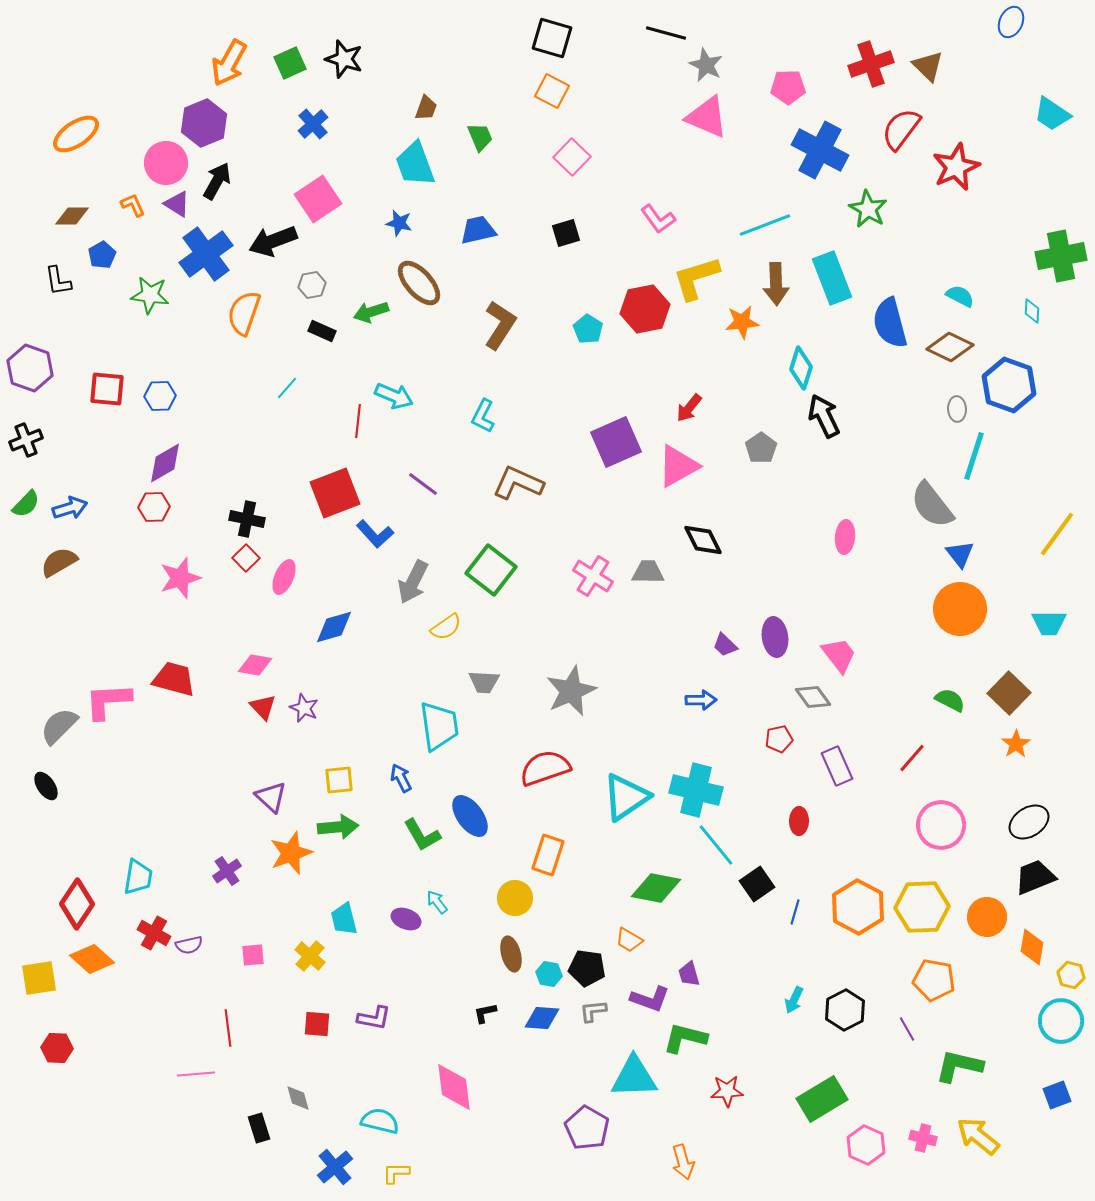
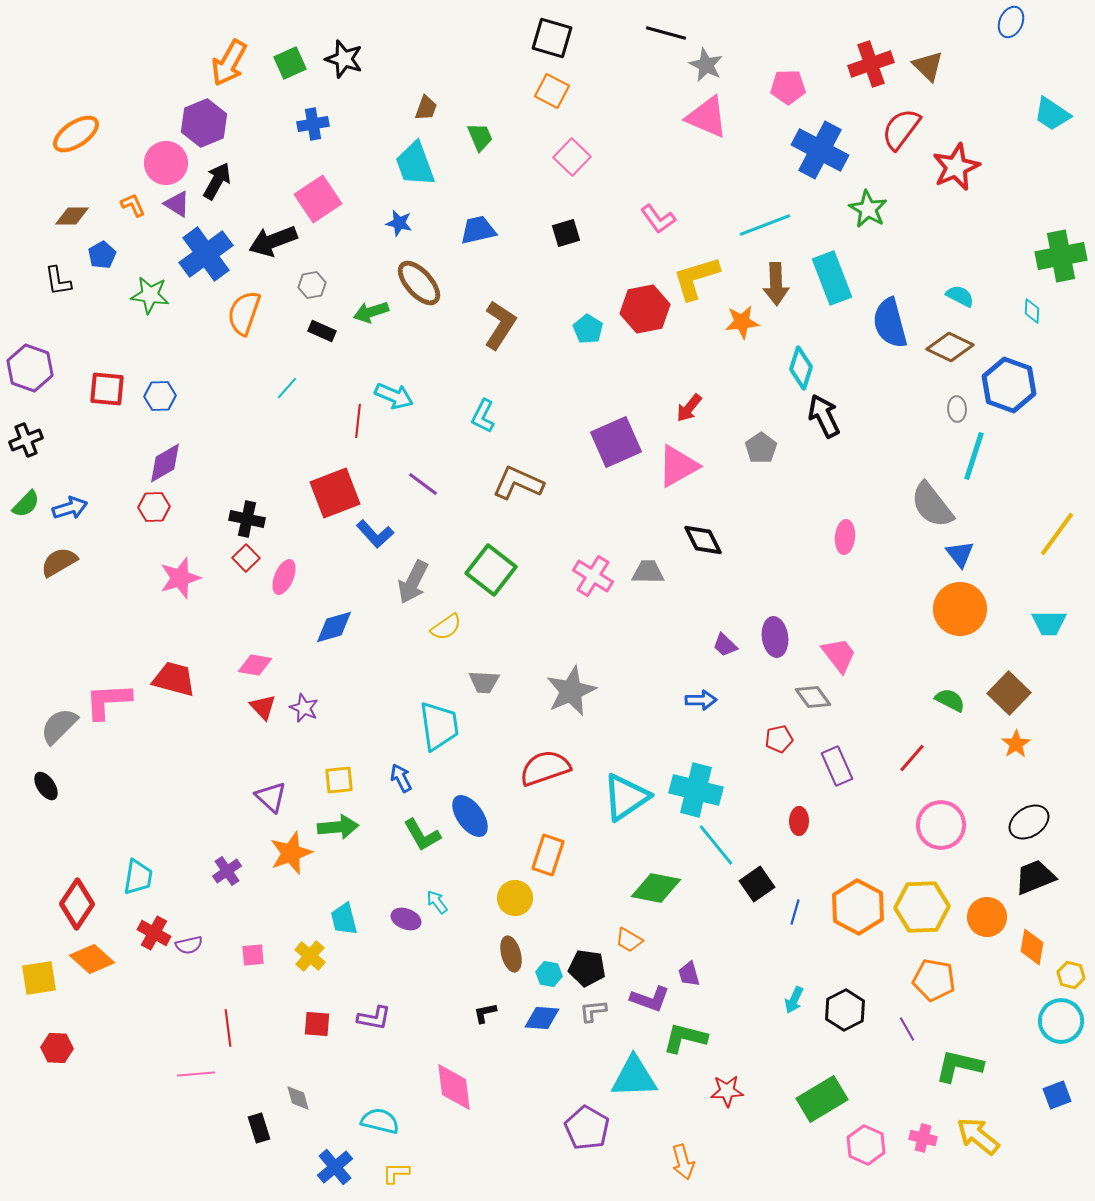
blue cross at (313, 124): rotated 32 degrees clockwise
